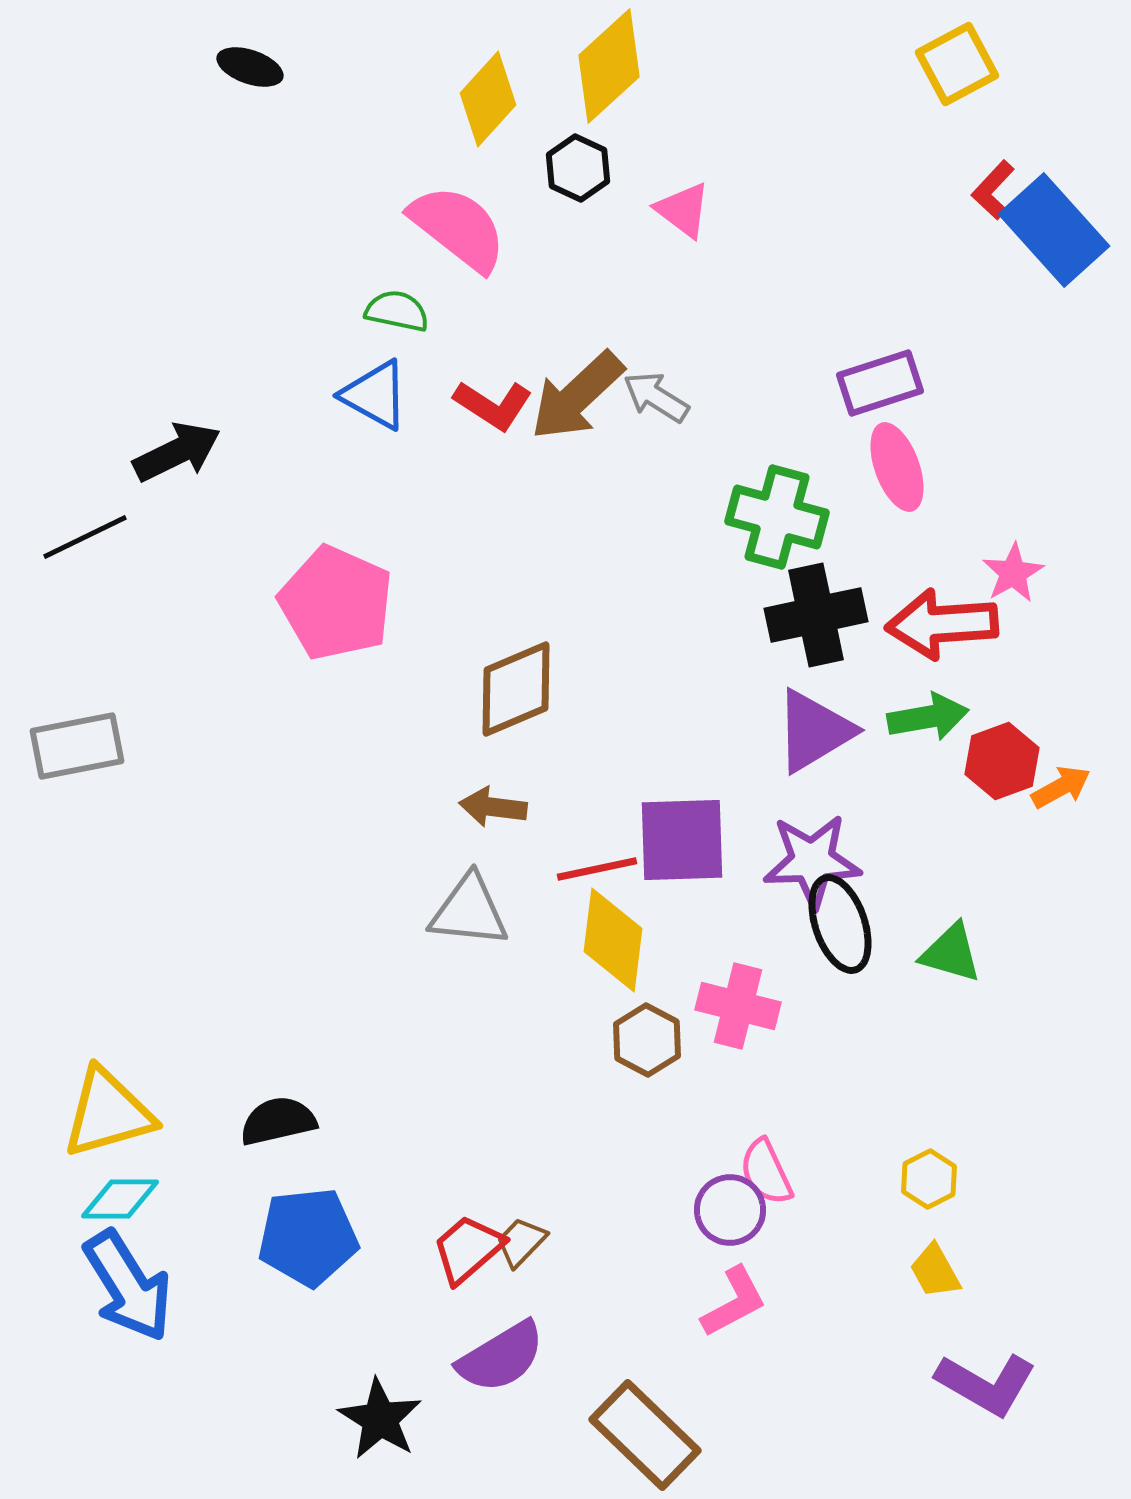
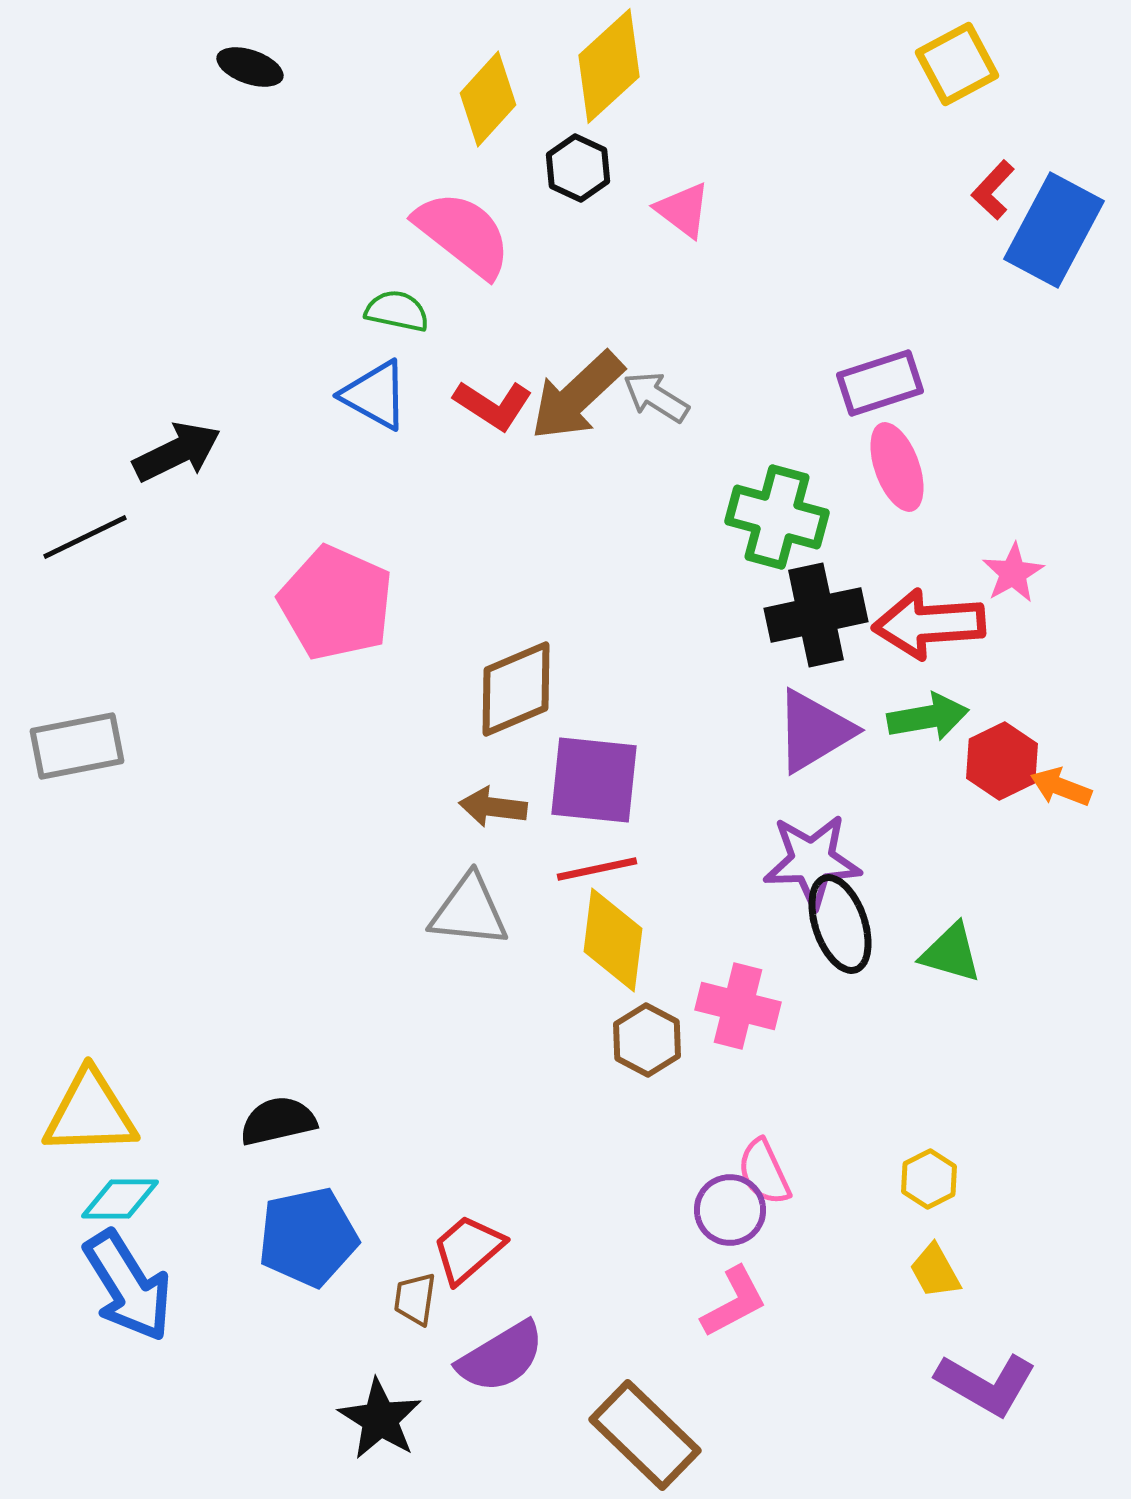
pink semicircle at (458, 228): moved 5 px right, 6 px down
blue rectangle at (1054, 230): rotated 70 degrees clockwise
red arrow at (942, 624): moved 13 px left
red hexagon at (1002, 761): rotated 6 degrees counterclockwise
orange arrow at (1061, 787): rotated 130 degrees counterclockwise
purple square at (682, 840): moved 88 px left, 60 px up; rotated 8 degrees clockwise
yellow triangle at (108, 1113): moved 18 px left; rotated 14 degrees clockwise
pink semicircle at (766, 1172): moved 2 px left
blue pentagon at (308, 1237): rotated 6 degrees counterclockwise
brown trapezoid at (521, 1242): moved 106 px left, 57 px down; rotated 36 degrees counterclockwise
